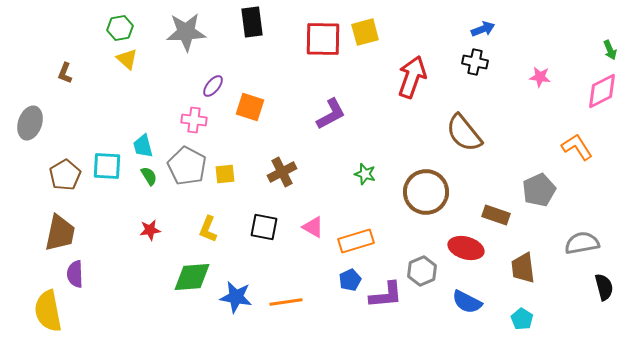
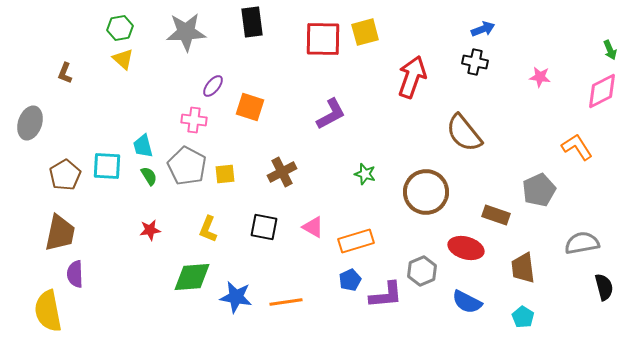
yellow triangle at (127, 59): moved 4 px left
cyan pentagon at (522, 319): moved 1 px right, 2 px up
